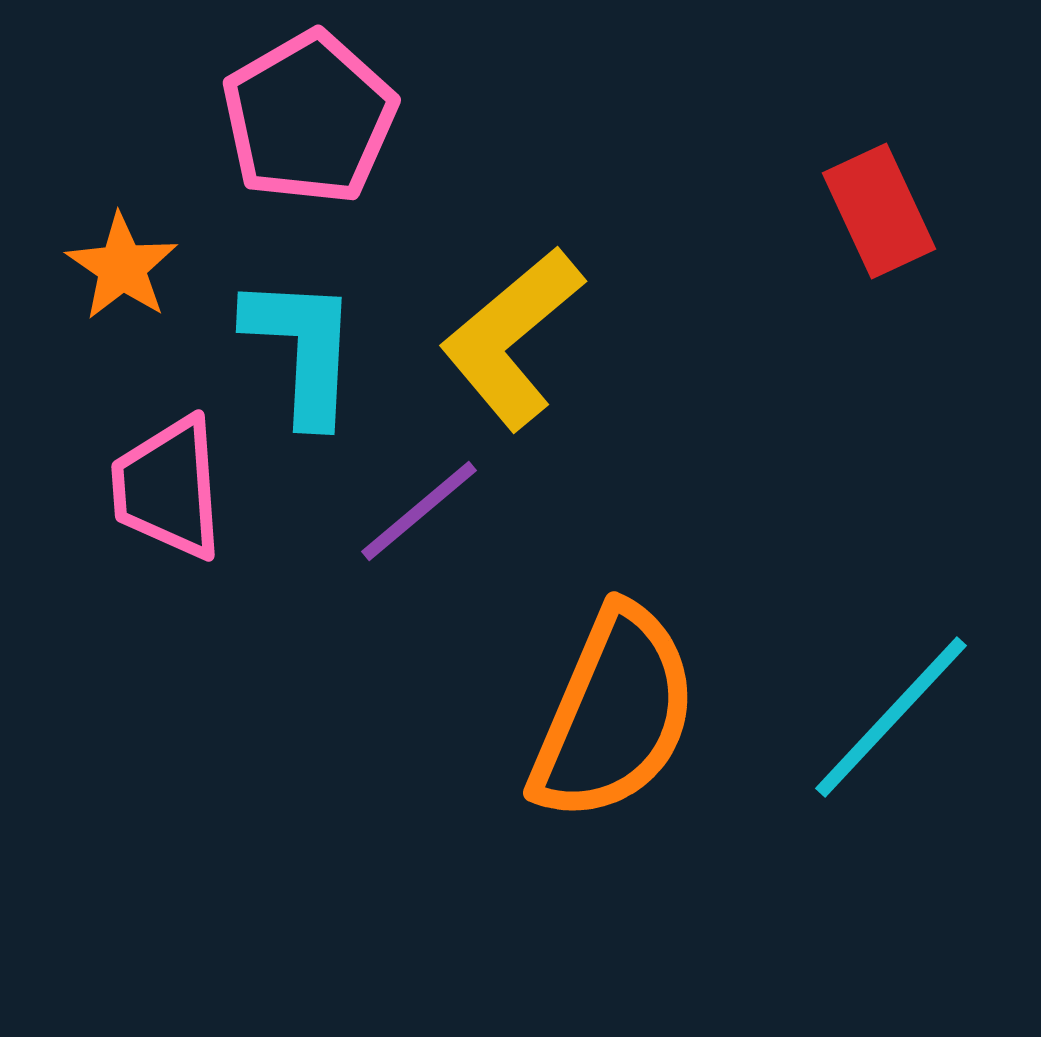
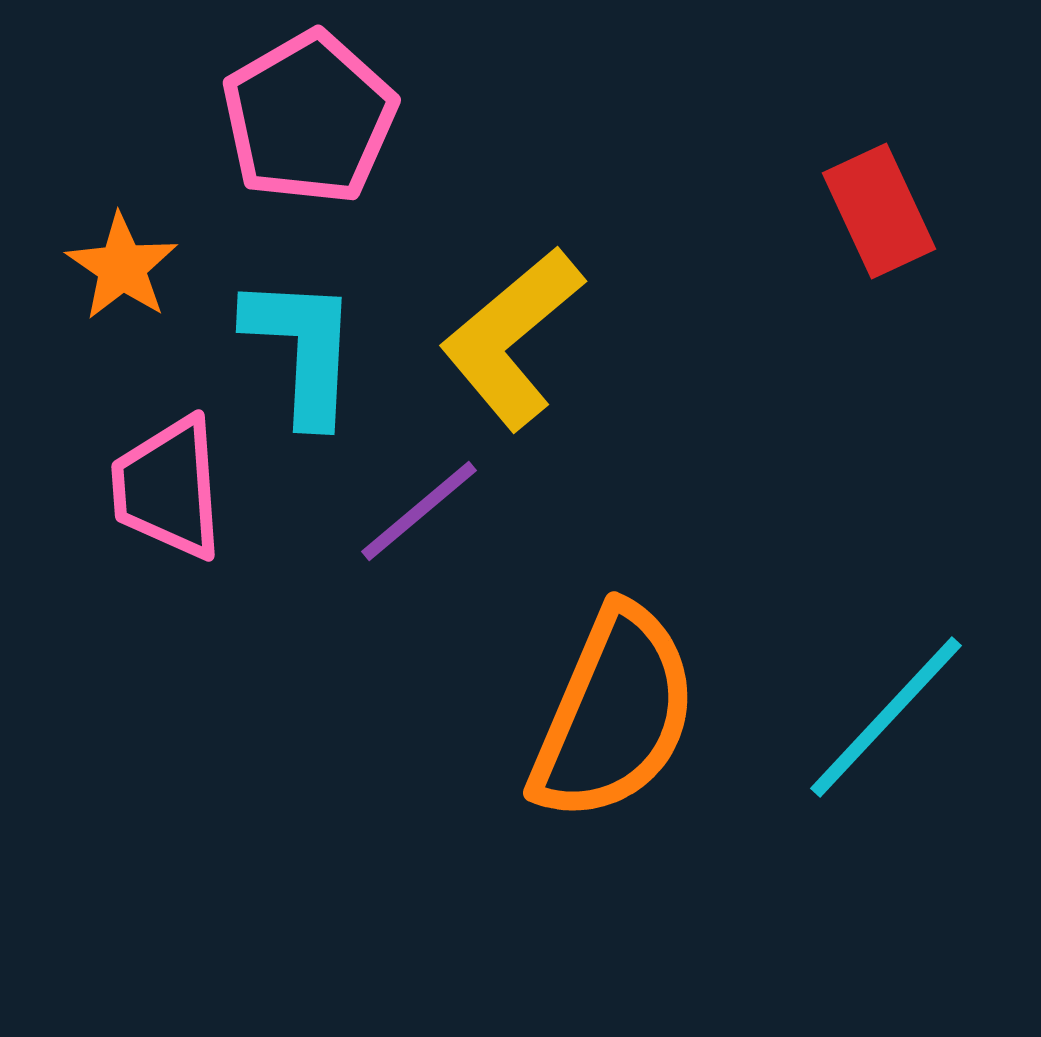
cyan line: moved 5 px left
